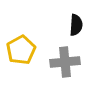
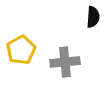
black semicircle: moved 17 px right, 8 px up
